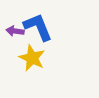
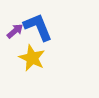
purple arrow: rotated 132 degrees clockwise
